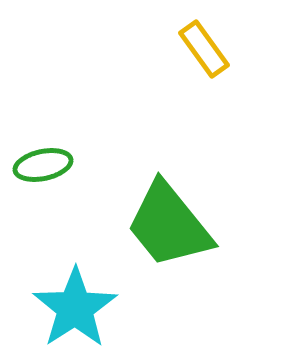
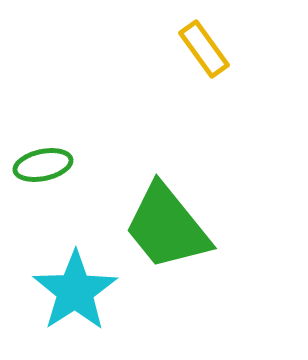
green trapezoid: moved 2 px left, 2 px down
cyan star: moved 17 px up
